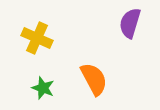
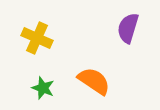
purple semicircle: moved 2 px left, 5 px down
orange semicircle: moved 2 px down; rotated 28 degrees counterclockwise
